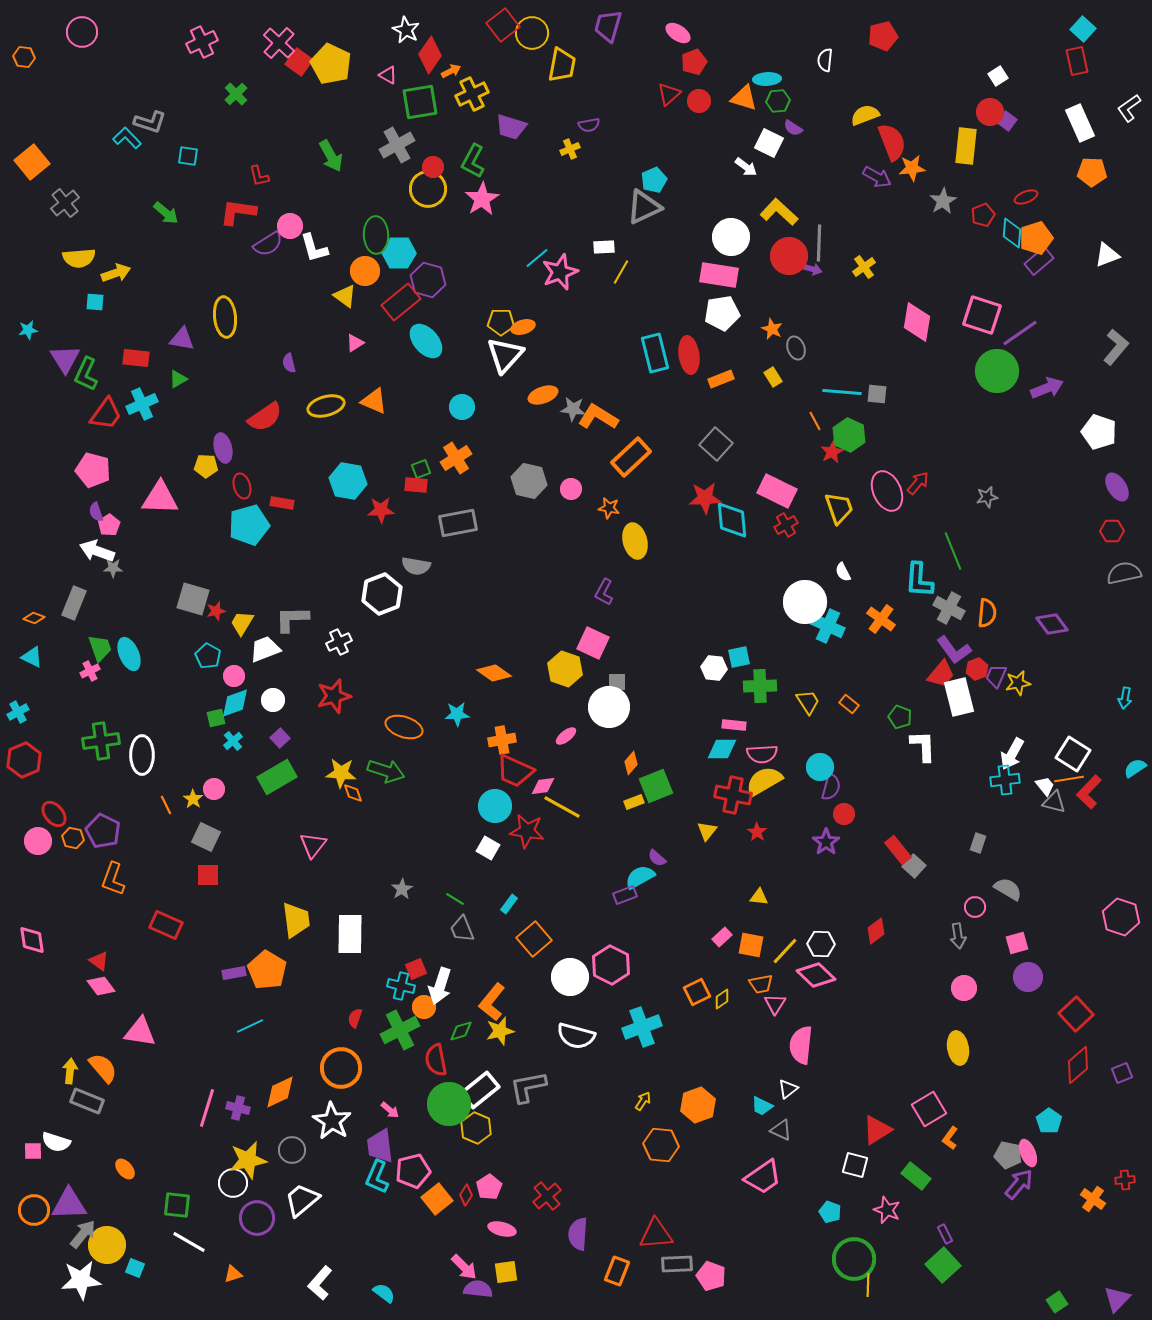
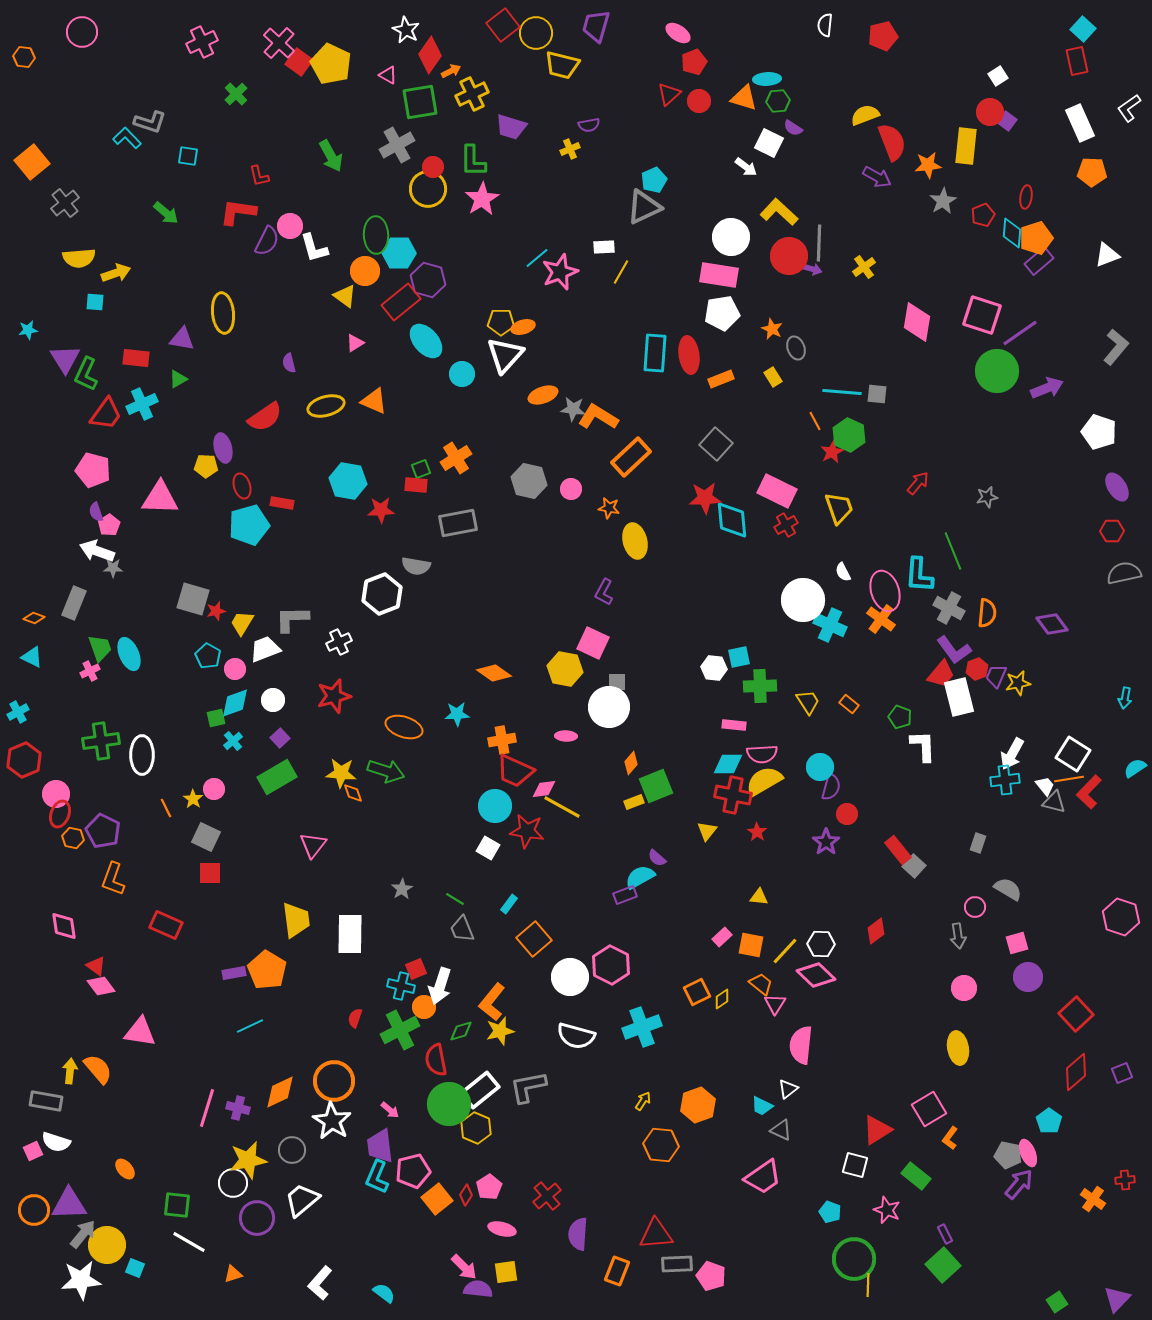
purple trapezoid at (608, 26): moved 12 px left
yellow circle at (532, 33): moved 4 px right
white semicircle at (825, 60): moved 35 px up
yellow trapezoid at (562, 65): rotated 93 degrees clockwise
green L-shape at (473, 161): rotated 28 degrees counterclockwise
orange star at (912, 168): moved 16 px right, 3 px up
red ellipse at (1026, 197): rotated 60 degrees counterclockwise
purple semicircle at (268, 244): moved 1 px left, 3 px up; rotated 32 degrees counterclockwise
yellow ellipse at (225, 317): moved 2 px left, 4 px up
cyan rectangle at (655, 353): rotated 18 degrees clockwise
cyan circle at (462, 407): moved 33 px up
pink ellipse at (887, 491): moved 2 px left, 100 px down; rotated 6 degrees clockwise
cyan L-shape at (919, 580): moved 5 px up
white circle at (805, 602): moved 2 px left, 2 px up
cyan cross at (828, 626): moved 2 px right, 1 px up
yellow hexagon at (565, 669): rotated 8 degrees counterclockwise
pink circle at (234, 676): moved 1 px right, 7 px up
pink ellipse at (566, 736): rotated 40 degrees clockwise
cyan diamond at (722, 749): moved 6 px right, 15 px down
pink diamond at (543, 786): moved 1 px right, 3 px down
orange line at (166, 805): moved 3 px down
red ellipse at (54, 814): moved 6 px right; rotated 60 degrees clockwise
red circle at (844, 814): moved 3 px right
pink circle at (38, 841): moved 18 px right, 47 px up
red square at (208, 875): moved 2 px right, 2 px up
pink diamond at (32, 940): moved 32 px right, 14 px up
red triangle at (99, 961): moved 3 px left, 5 px down
orange trapezoid at (761, 984): rotated 130 degrees counterclockwise
red diamond at (1078, 1065): moved 2 px left, 7 px down
orange semicircle at (103, 1068): moved 5 px left, 1 px down
orange circle at (341, 1068): moved 7 px left, 13 px down
gray rectangle at (87, 1101): moved 41 px left; rotated 12 degrees counterclockwise
pink square at (33, 1151): rotated 24 degrees counterclockwise
